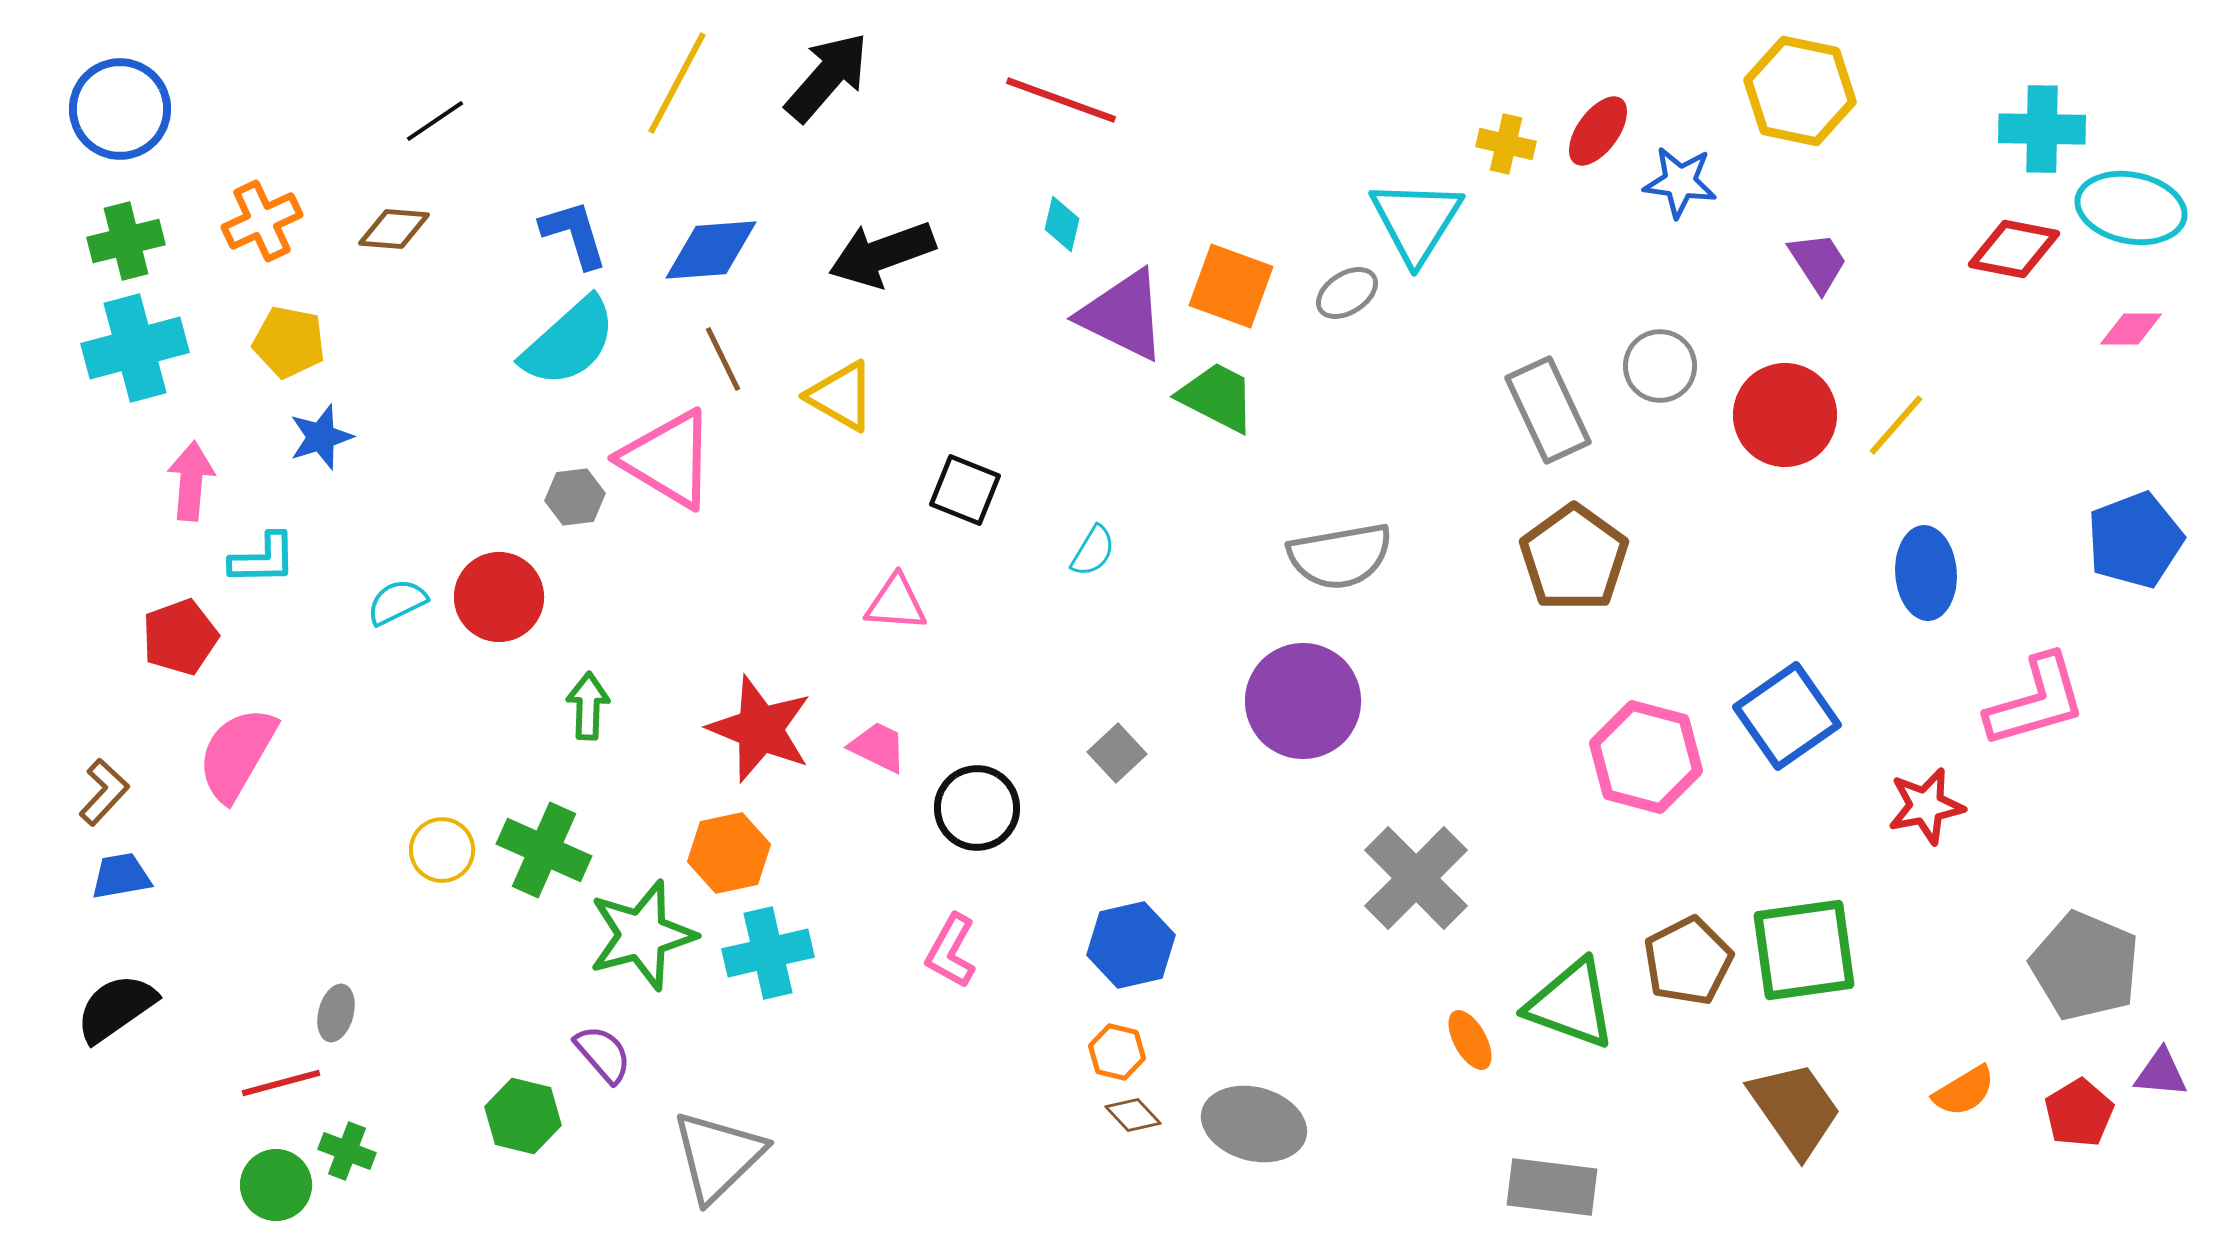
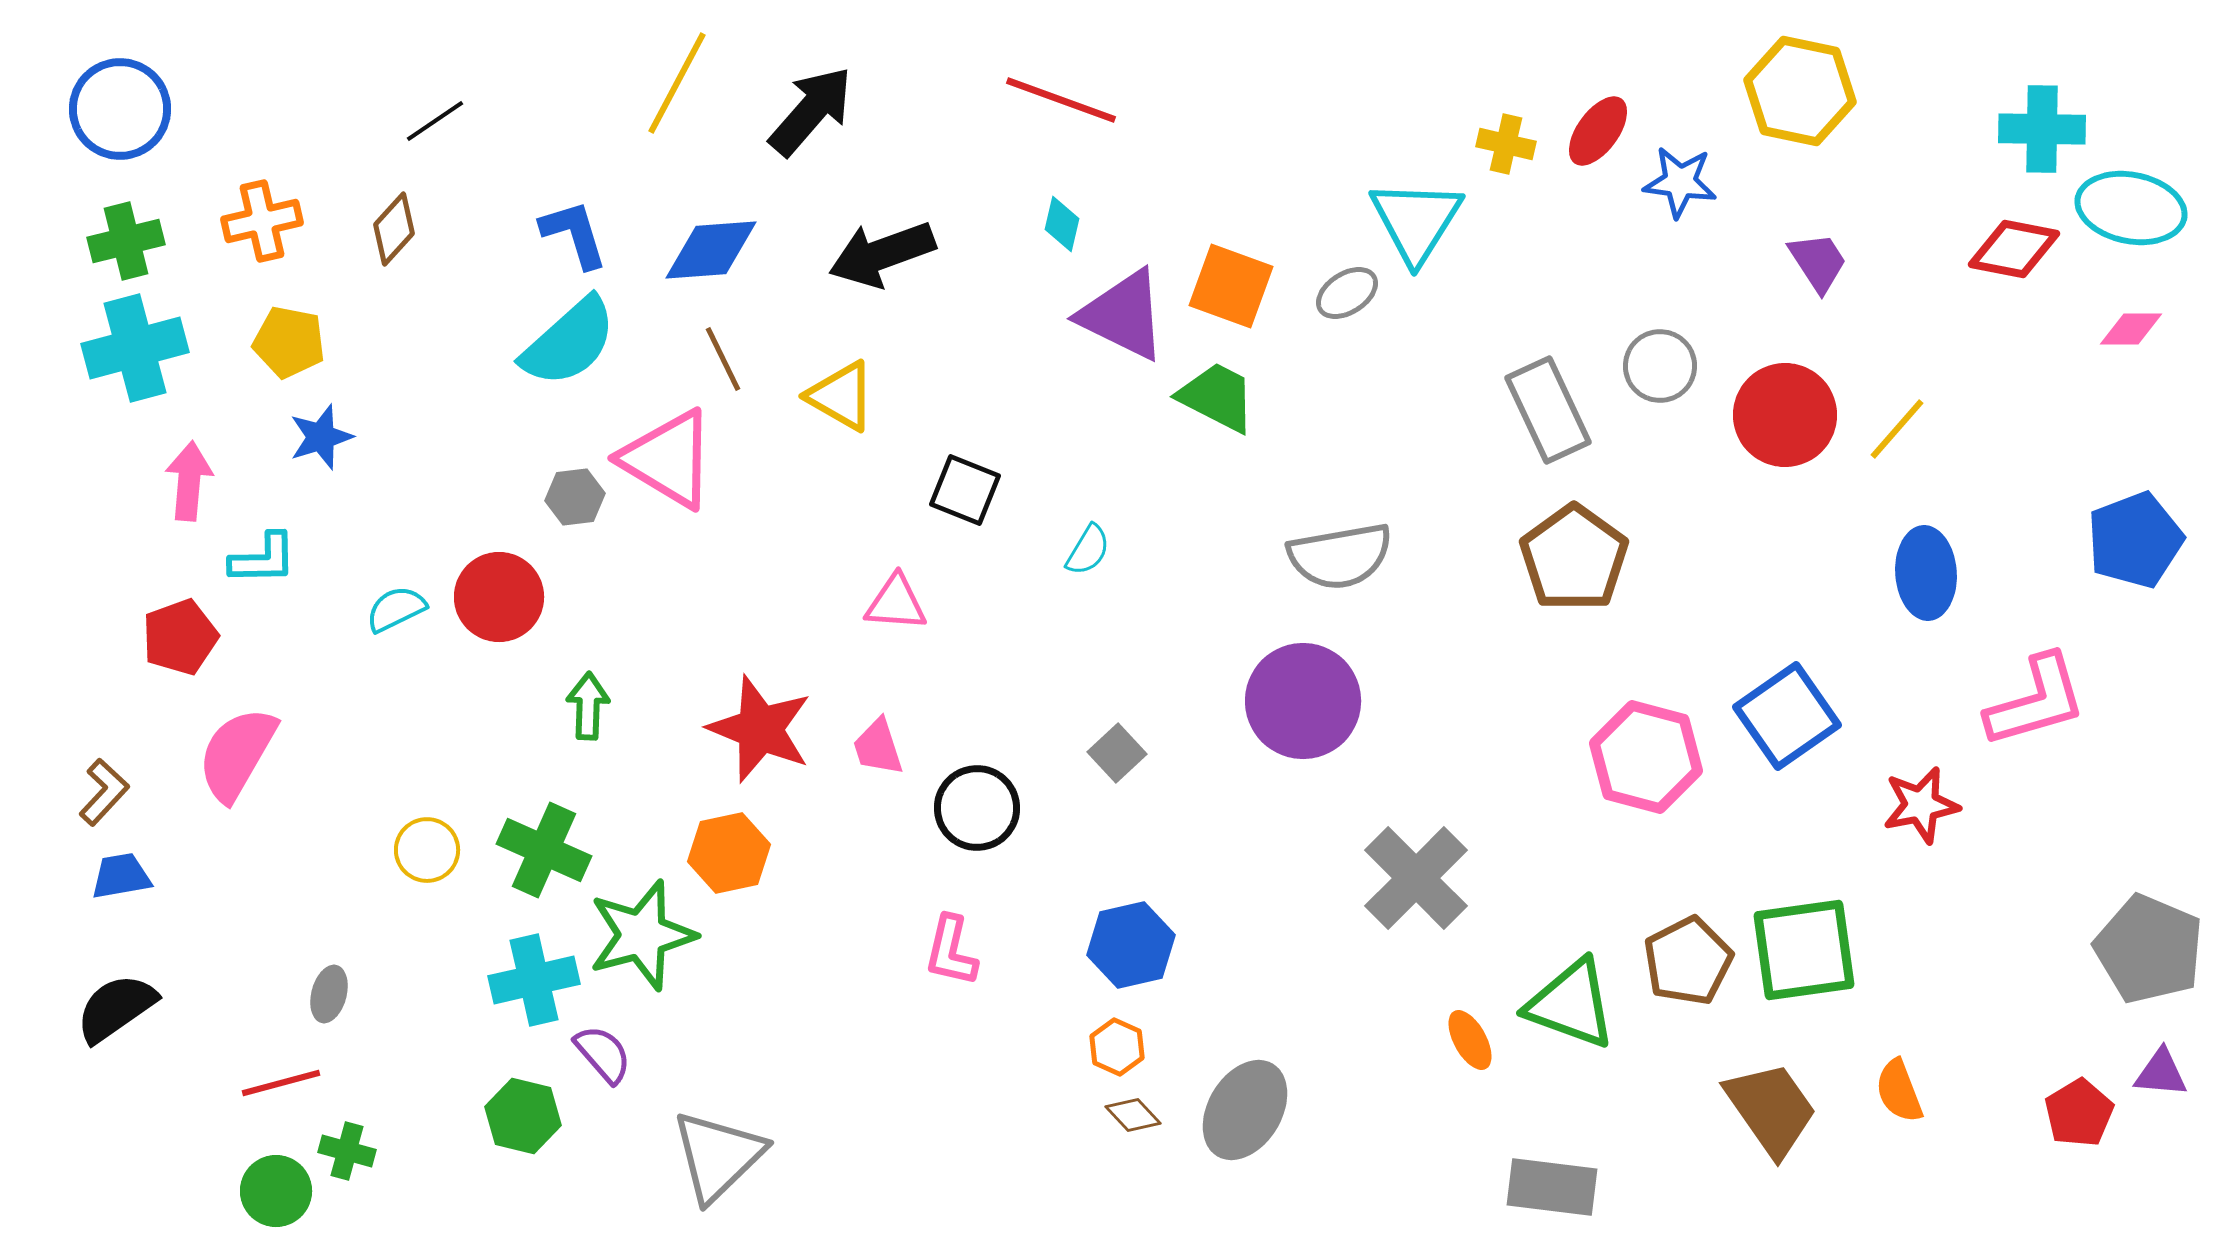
black arrow at (827, 77): moved 16 px left, 34 px down
orange cross at (262, 221): rotated 12 degrees clockwise
brown diamond at (394, 229): rotated 52 degrees counterclockwise
yellow line at (1896, 425): moved 1 px right, 4 px down
pink arrow at (191, 481): moved 2 px left
cyan semicircle at (1093, 551): moved 5 px left, 1 px up
cyan semicircle at (397, 602): moved 1 px left, 7 px down
pink trapezoid at (878, 747): rotated 134 degrees counterclockwise
red star at (1926, 806): moved 5 px left, 1 px up
yellow circle at (442, 850): moved 15 px left
pink L-shape at (951, 951): rotated 16 degrees counterclockwise
cyan cross at (768, 953): moved 234 px left, 27 px down
gray pentagon at (2085, 966): moved 64 px right, 17 px up
gray ellipse at (336, 1013): moved 7 px left, 19 px up
orange hexagon at (1117, 1052): moved 5 px up; rotated 10 degrees clockwise
orange semicircle at (1964, 1091): moved 65 px left; rotated 100 degrees clockwise
brown trapezoid at (1795, 1109): moved 24 px left
gray ellipse at (1254, 1124): moved 9 px left, 14 px up; rotated 74 degrees counterclockwise
green cross at (347, 1151): rotated 6 degrees counterclockwise
green circle at (276, 1185): moved 6 px down
